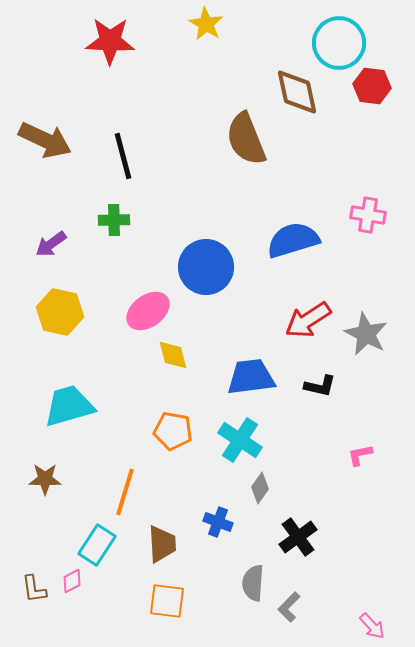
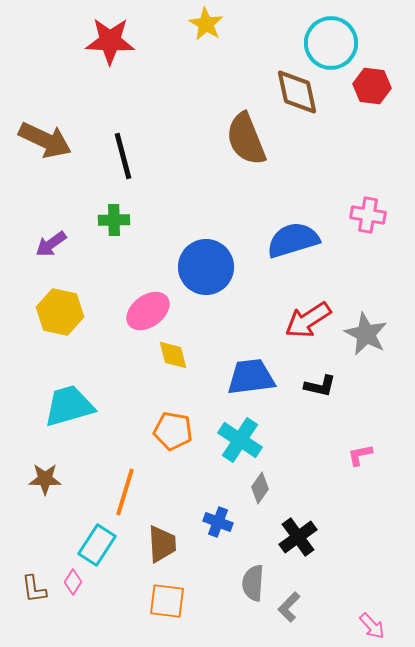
cyan circle: moved 8 px left
pink diamond: moved 1 px right, 1 px down; rotated 30 degrees counterclockwise
